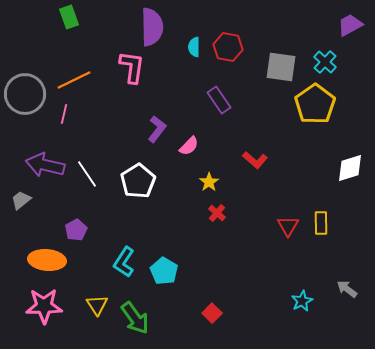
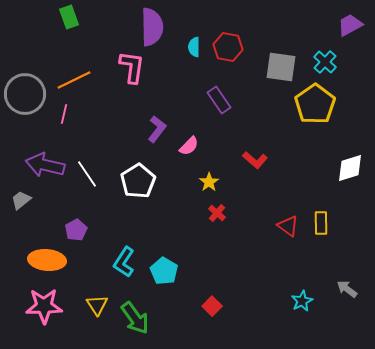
red triangle: rotated 25 degrees counterclockwise
red square: moved 7 px up
